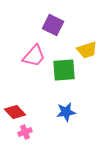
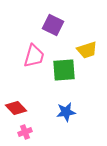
pink trapezoid: rotated 25 degrees counterclockwise
red diamond: moved 1 px right, 4 px up
